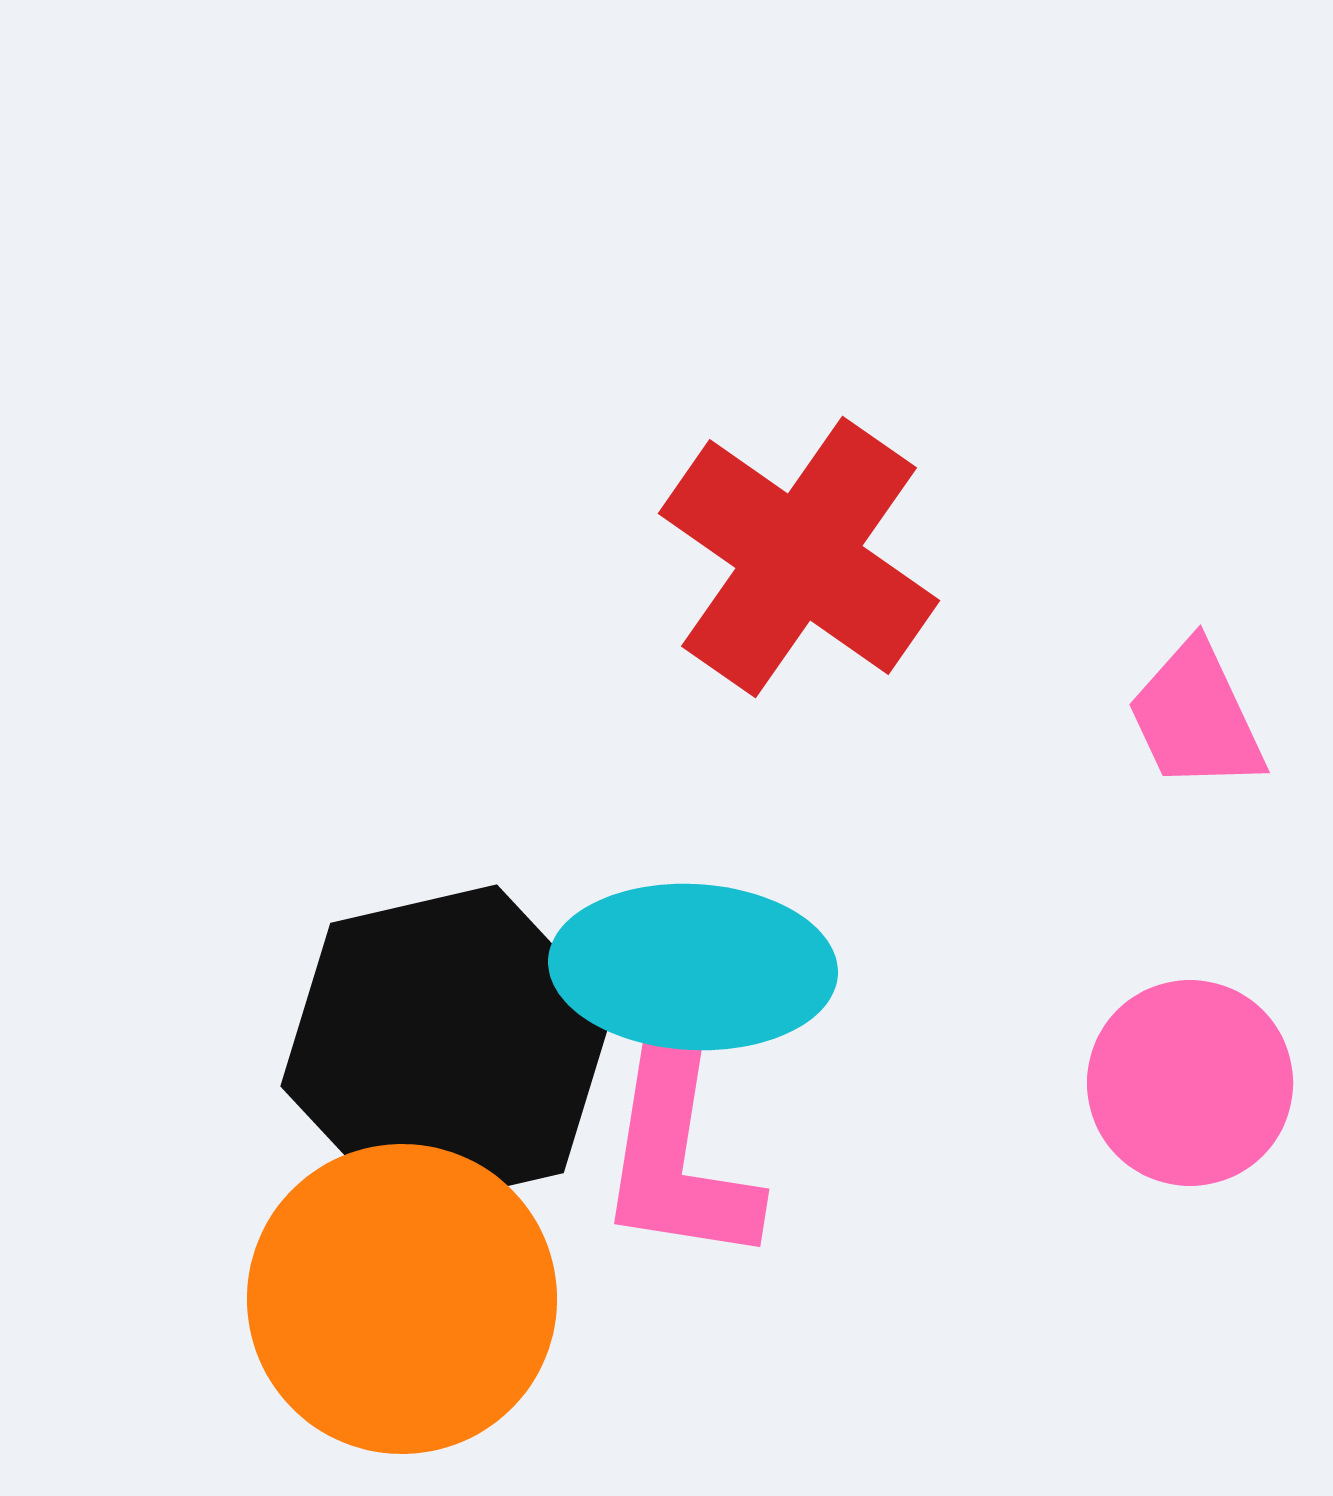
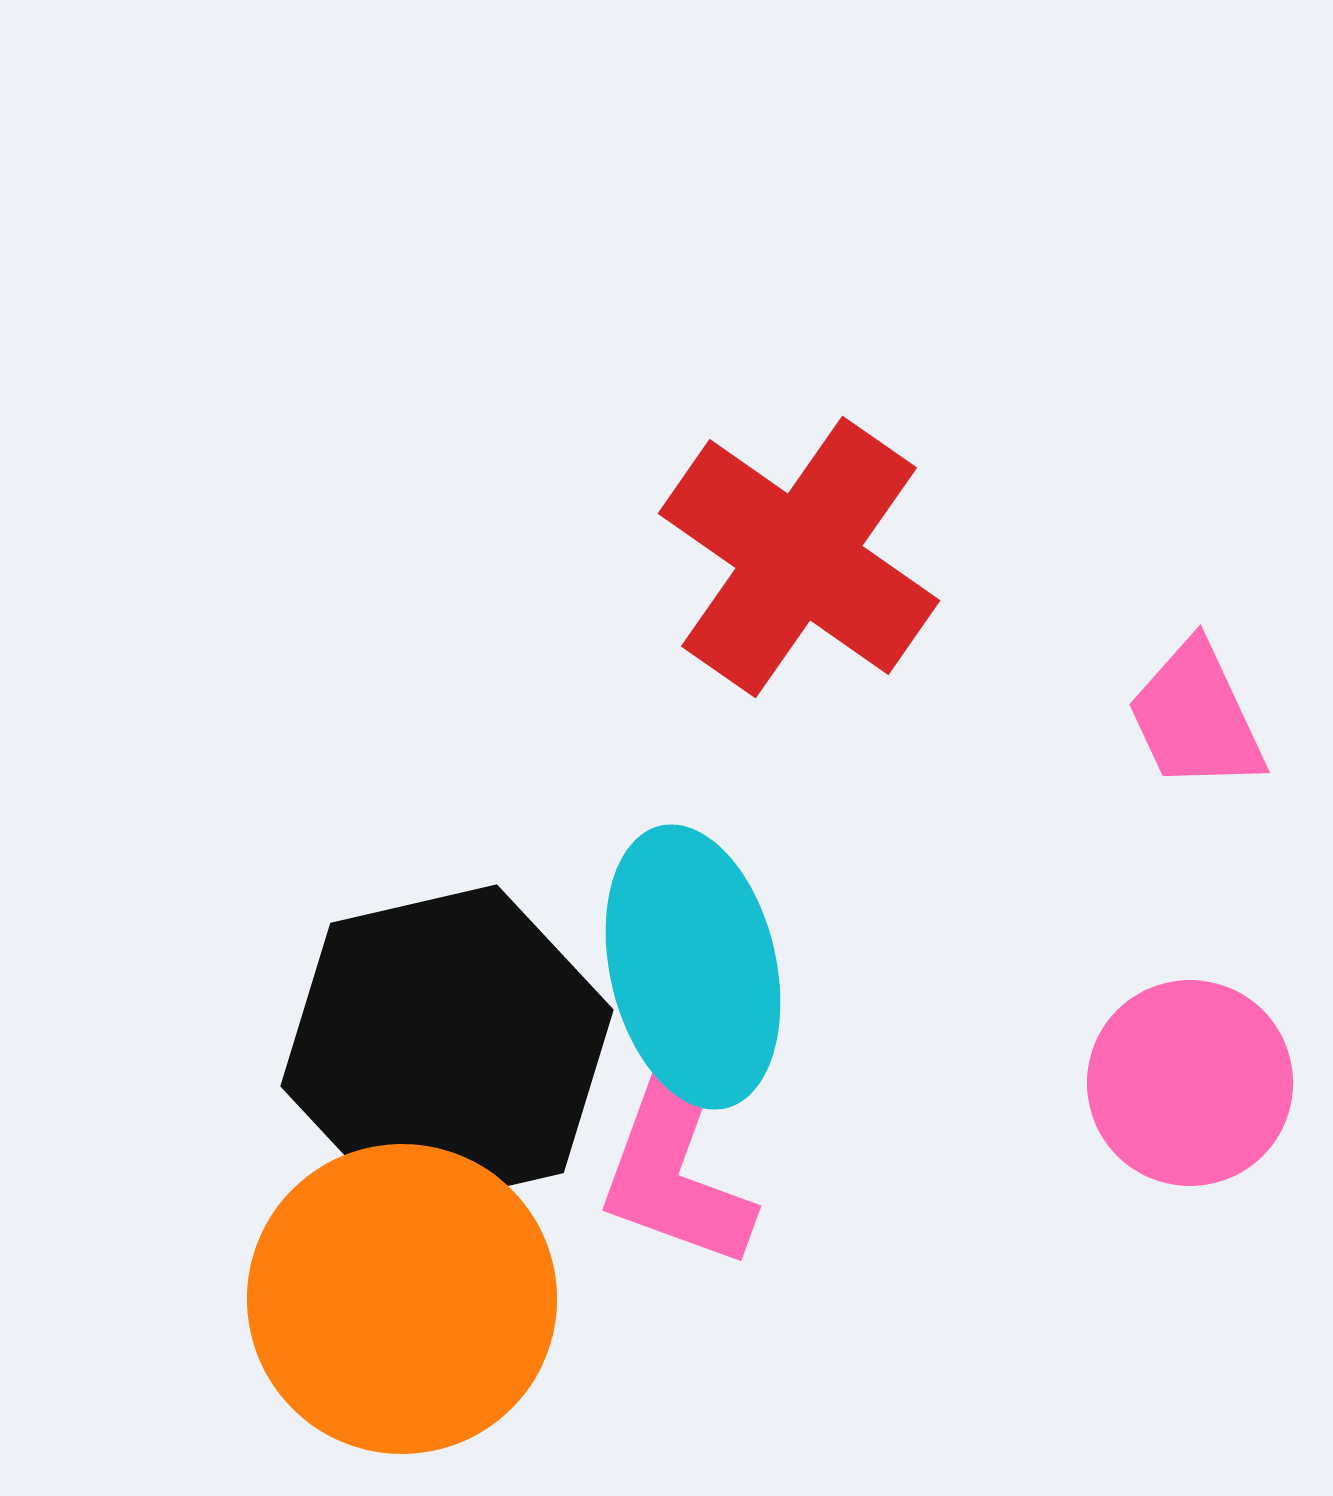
cyan ellipse: rotated 74 degrees clockwise
pink L-shape: rotated 11 degrees clockwise
